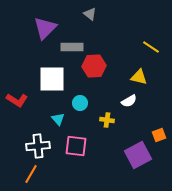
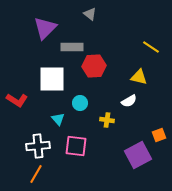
orange line: moved 5 px right
